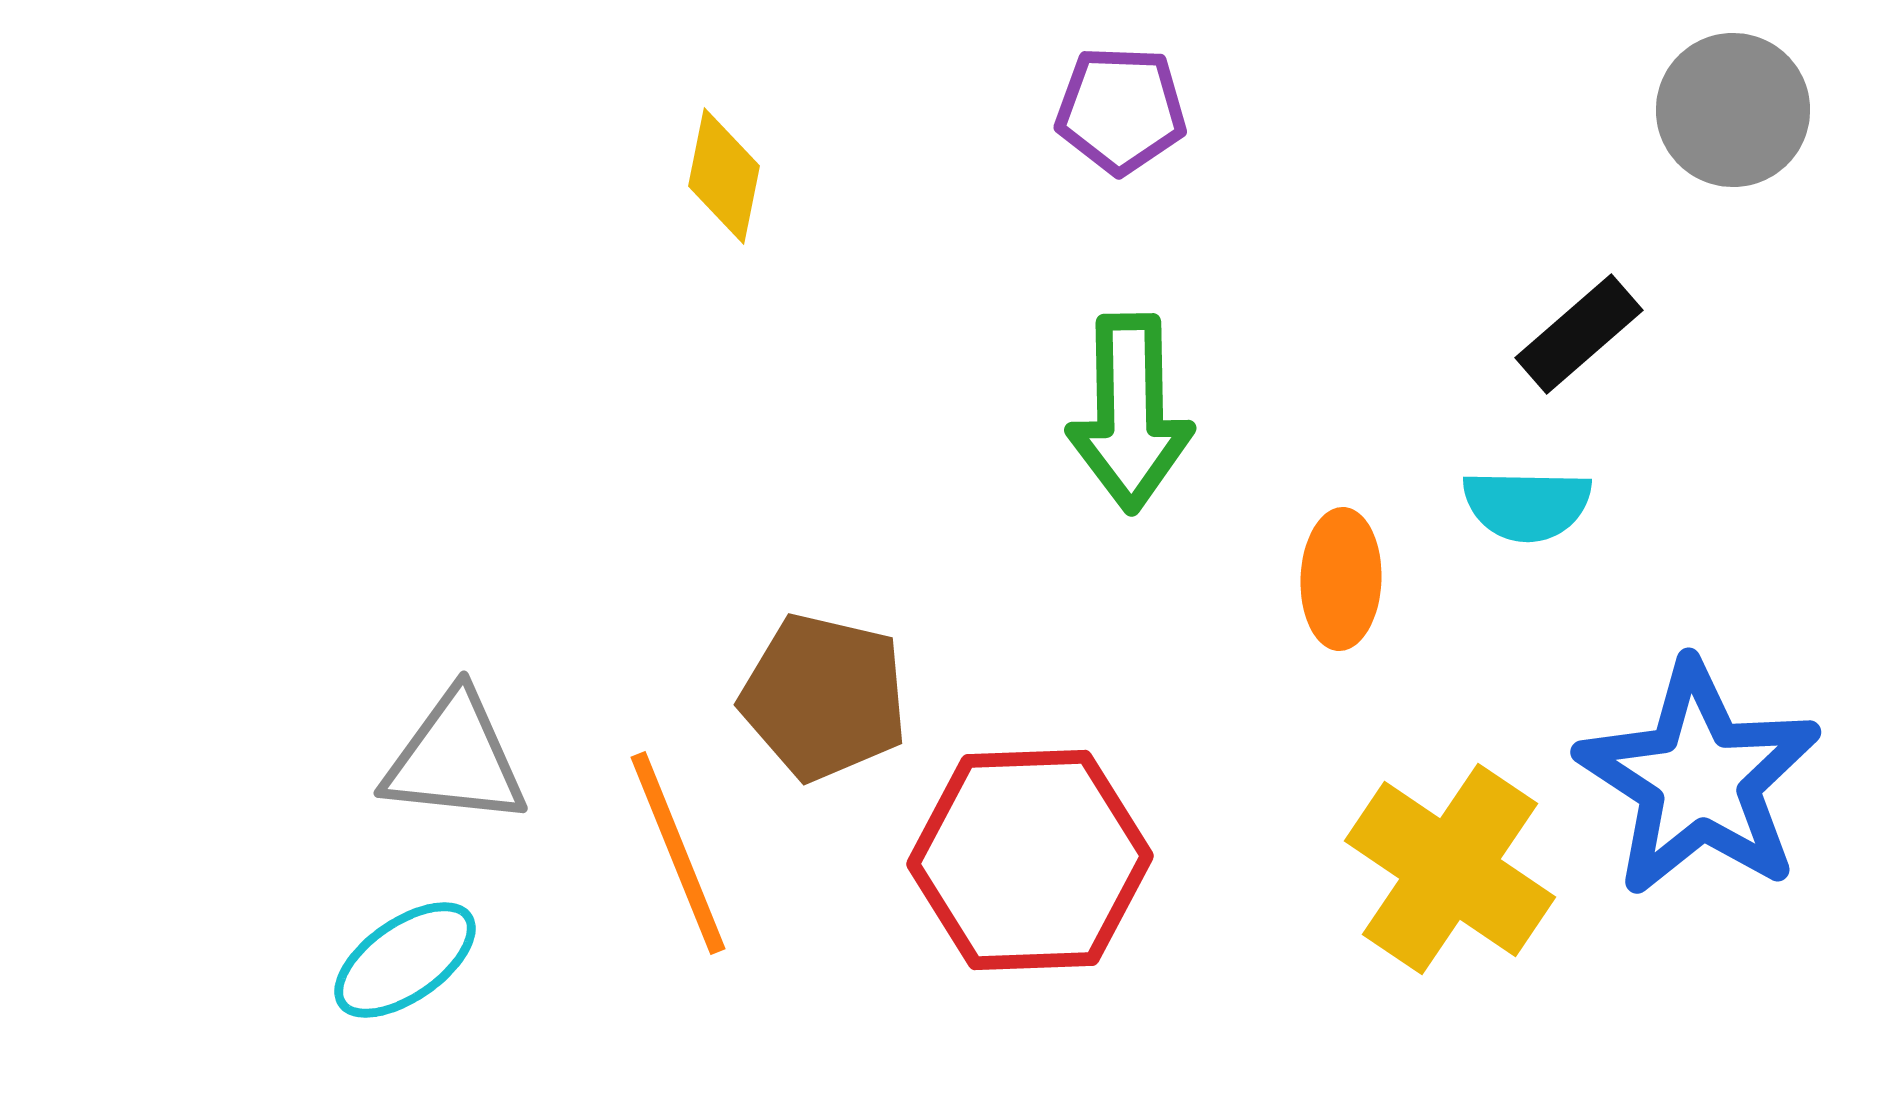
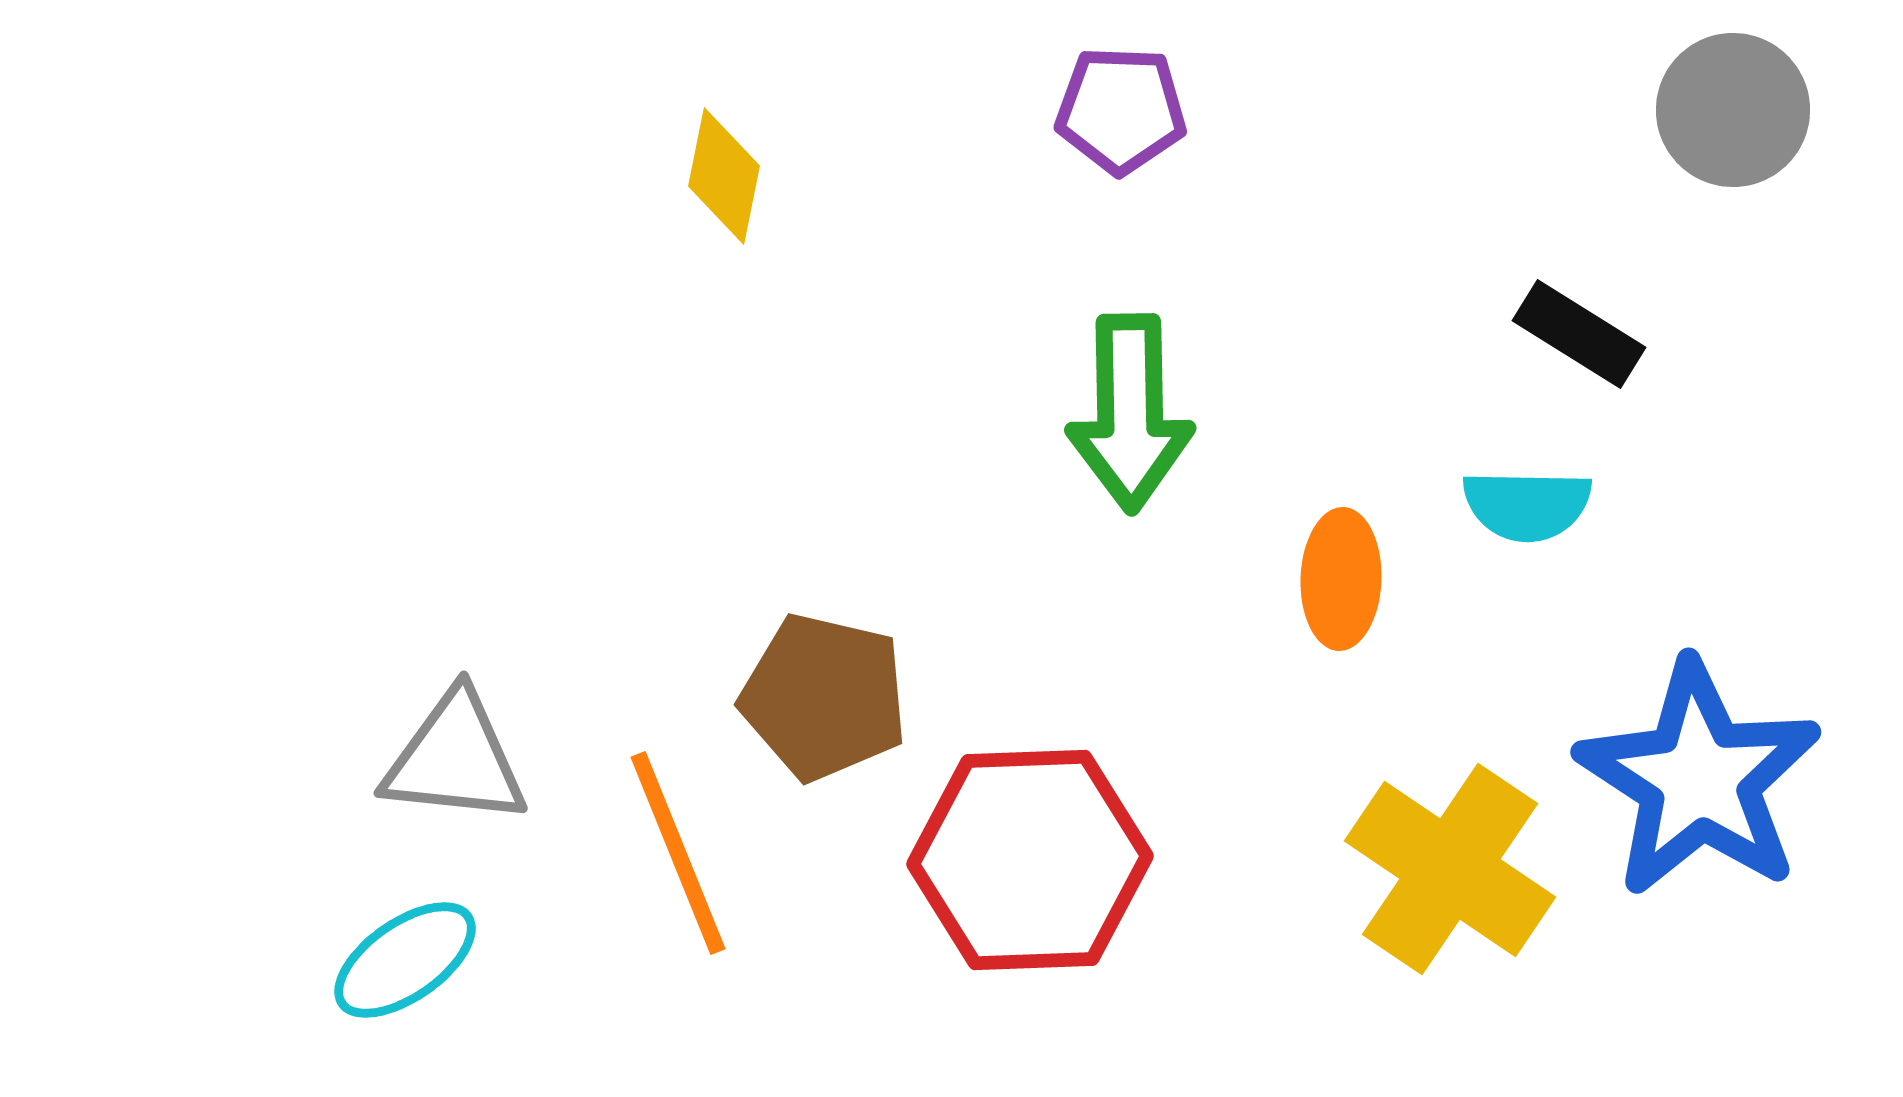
black rectangle: rotated 73 degrees clockwise
